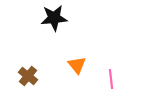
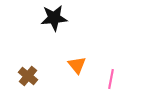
pink line: rotated 18 degrees clockwise
